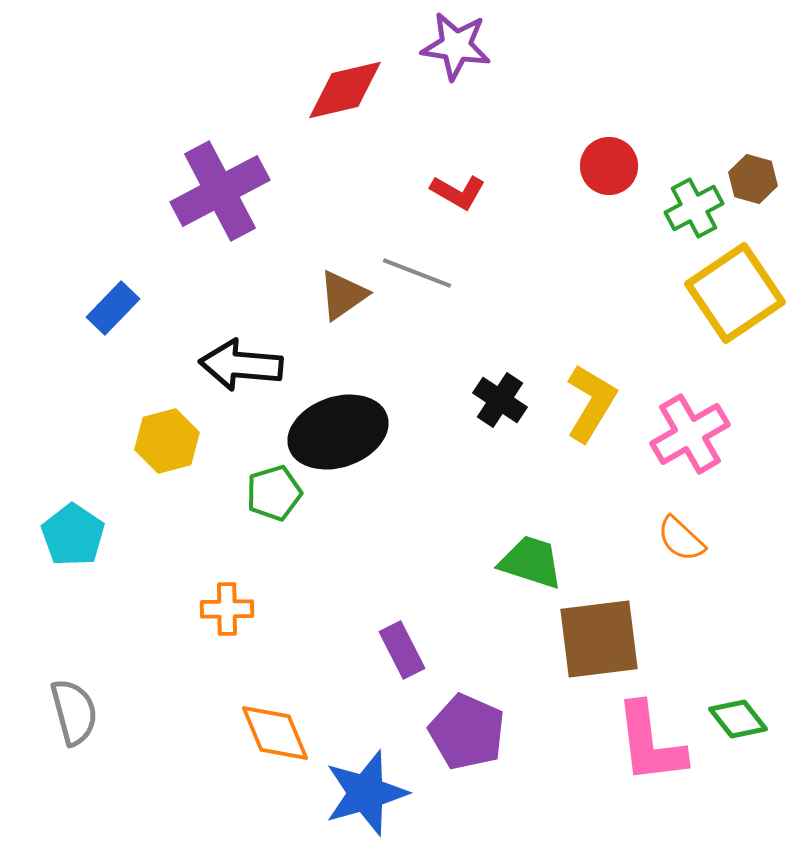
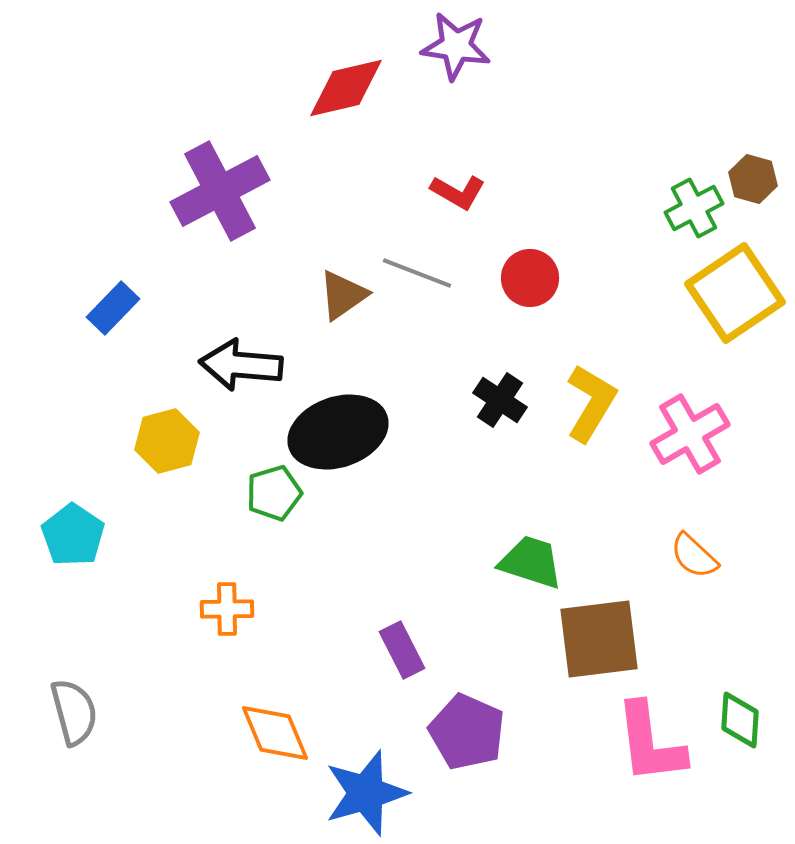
red diamond: moved 1 px right, 2 px up
red circle: moved 79 px left, 112 px down
orange semicircle: moved 13 px right, 17 px down
green diamond: moved 2 px right, 1 px down; rotated 42 degrees clockwise
